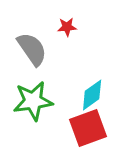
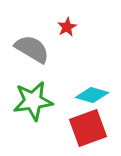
red star: rotated 24 degrees counterclockwise
gray semicircle: rotated 24 degrees counterclockwise
cyan diamond: rotated 52 degrees clockwise
